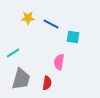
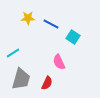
cyan square: rotated 24 degrees clockwise
pink semicircle: rotated 35 degrees counterclockwise
red semicircle: rotated 16 degrees clockwise
